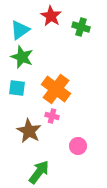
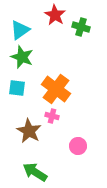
red star: moved 4 px right, 1 px up
green arrow: moved 4 px left; rotated 95 degrees counterclockwise
